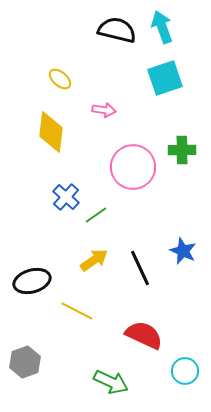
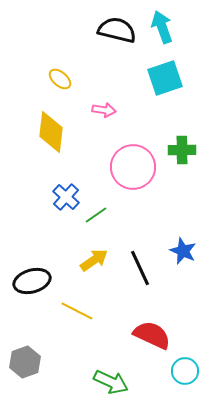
red semicircle: moved 8 px right
